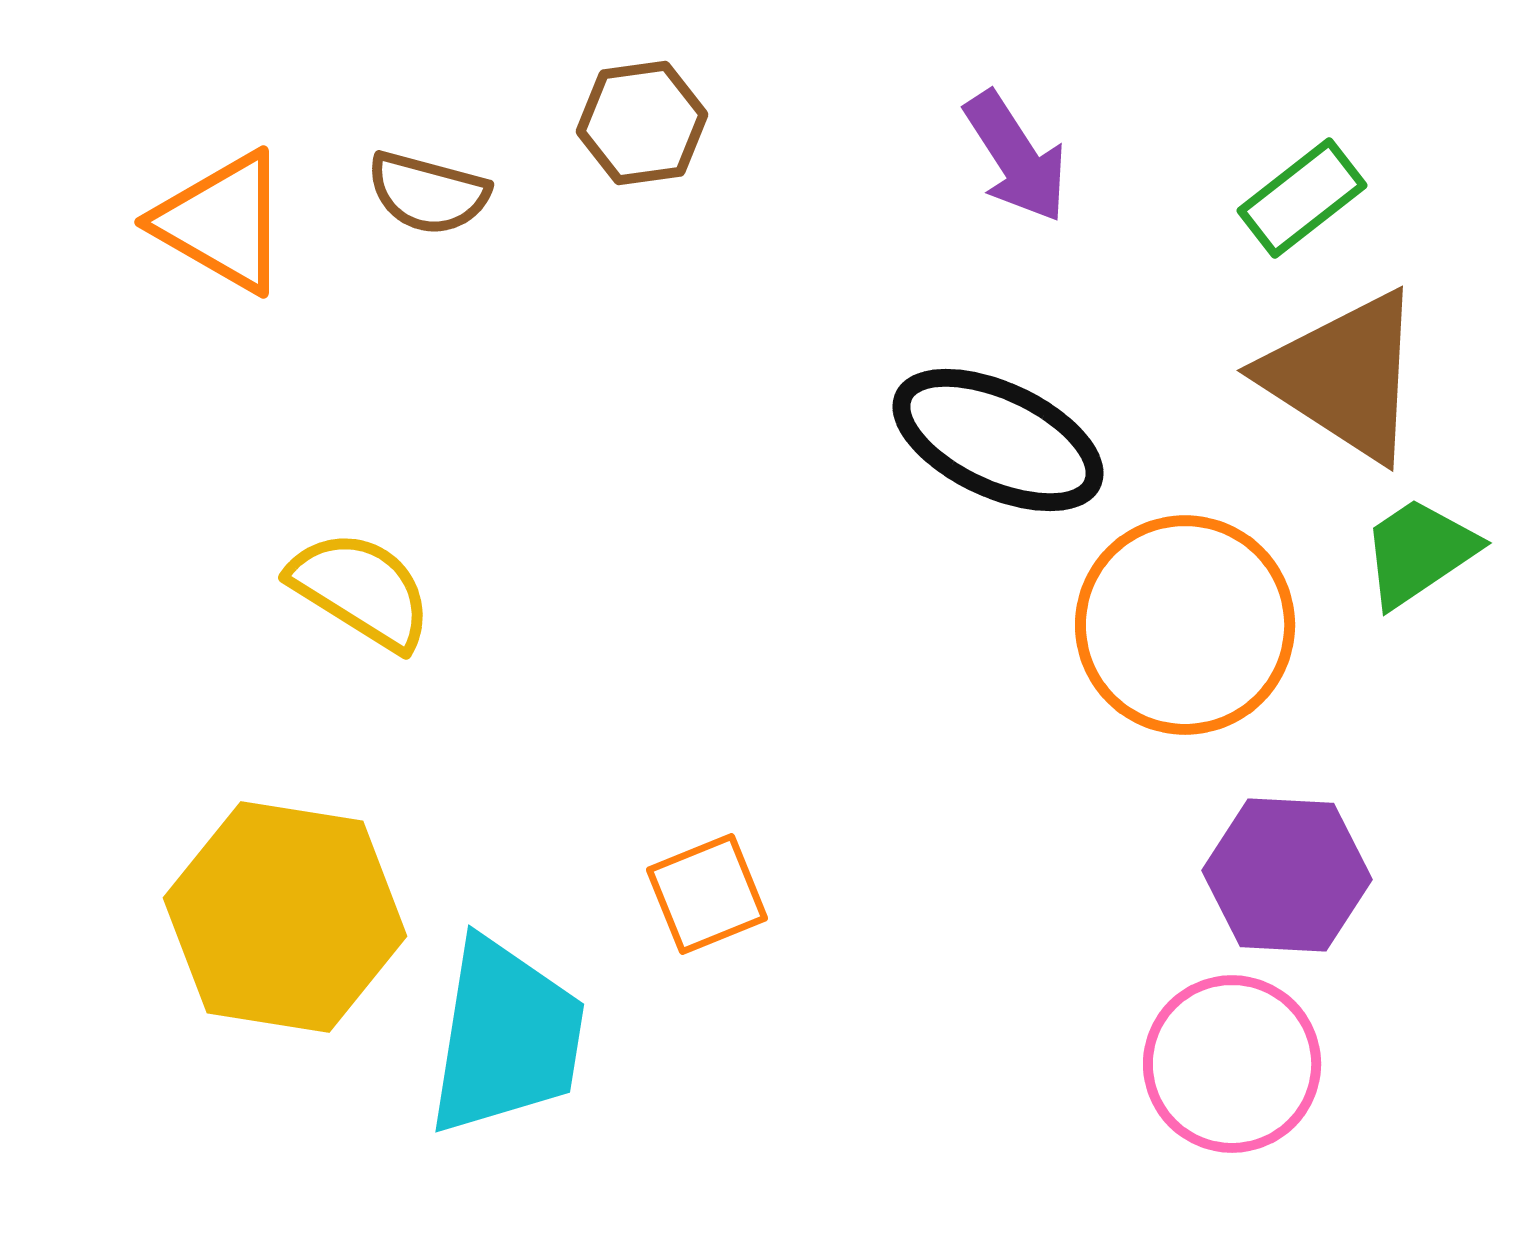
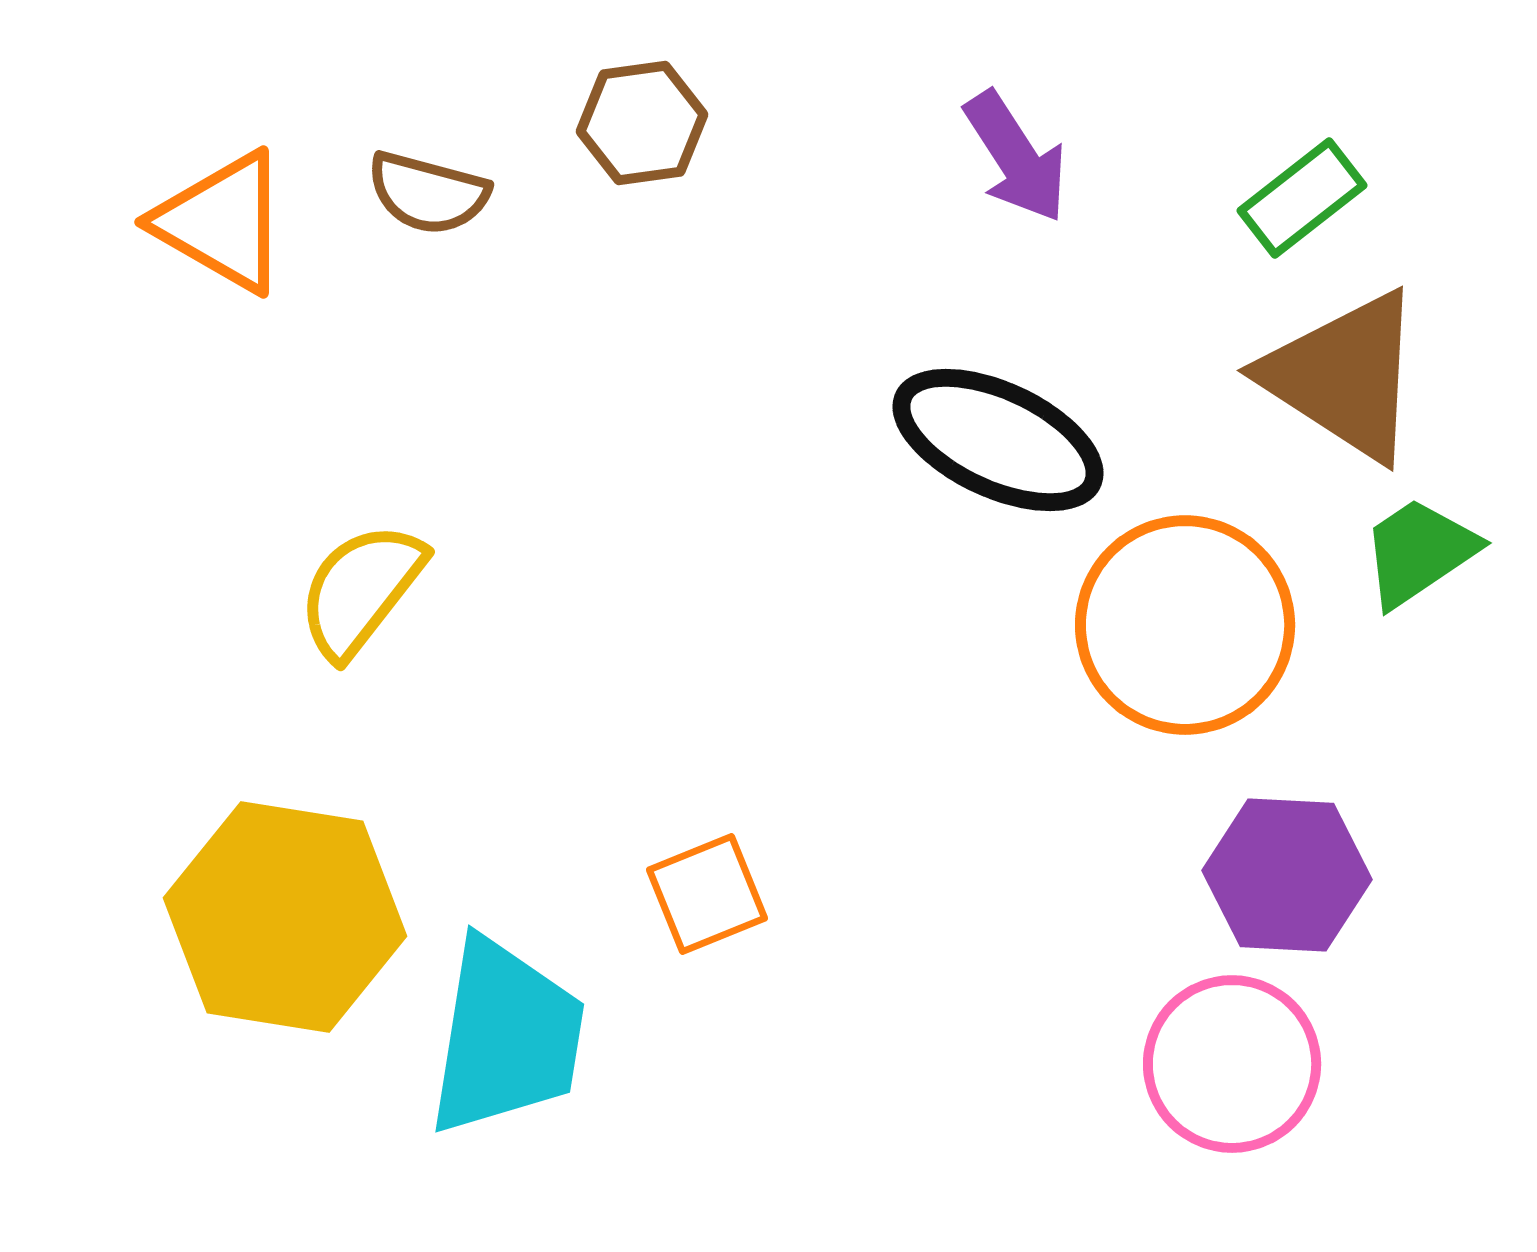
yellow semicircle: rotated 84 degrees counterclockwise
